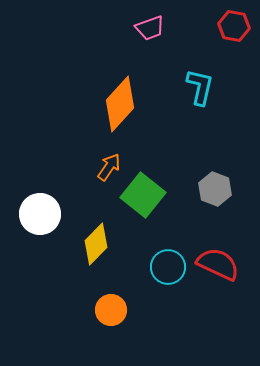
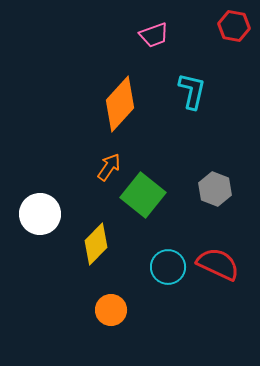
pink trapezoid: moved 4 px right, 7 px down
cyan L-shape: moved 8 px left, 4 px down
